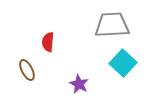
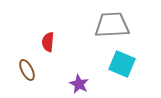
cyan square: moved 1 px left, 1 px down; rotated 20 degrees counterclockwise
